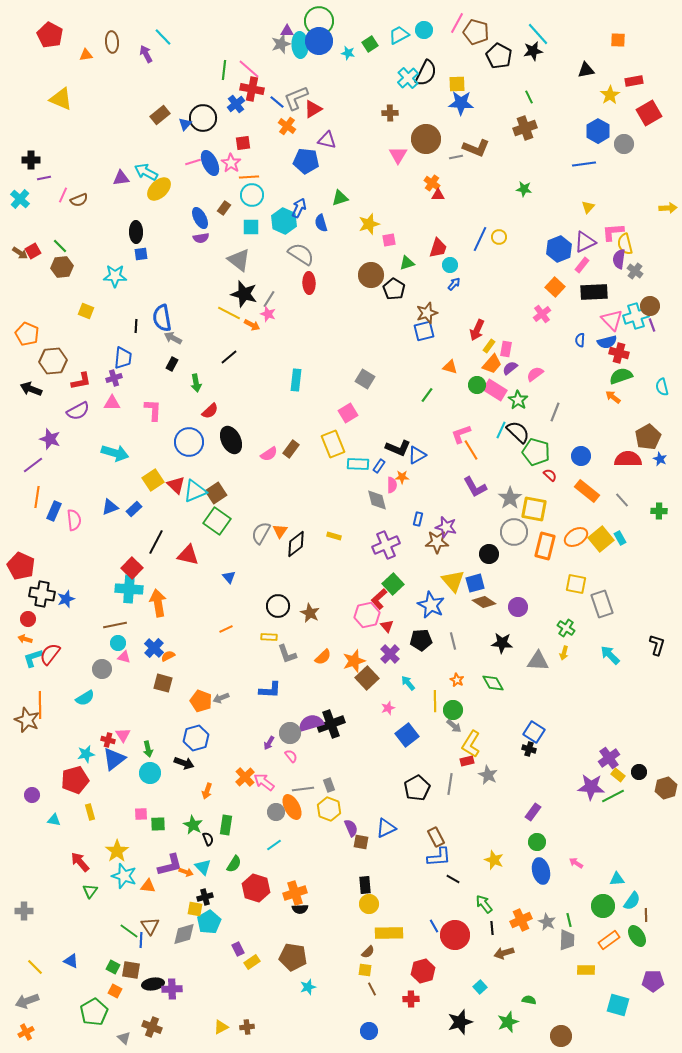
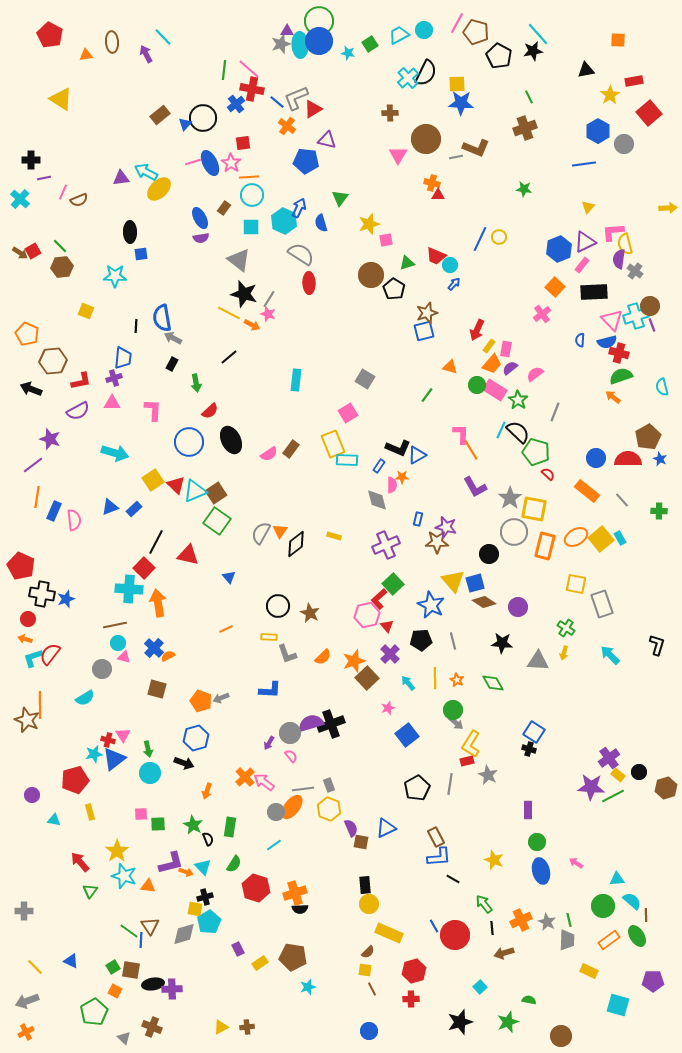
yellow triangle at (61, 99): rotated 10 degrees clockwise
red square at (649, 113): rotated 10 degrees counterclockwise
orange cross at (432, 183): rotated 21 degrees counterclockwise
pink line at (63, 195): moved 3 px up
green triangle at (340, 198): rotated 36 degrees counterclockwise
black ellipse at (136, 232): moved 6 px left
pink square at (389, 240): moved 3 px left
red trapezoid at (438, 248): moved 2 px left, 8 px down; rotated 95 degrees clockwise
pink L-shape at (461, 434): rotated 110 degrees clockwise
blue circle at (581, 456): moved 15 px right, 2 px down
cyan rectangle at (358, 464): moved 11 px left, 4 px up
red semicircle at (550, 475): moved 2 px left, 1 px up
red square at (132, 568): moved 12 px right
brown square at (163, 683): moved 6 px left, 6 px down
yellow line at (435, 701): moved 23 px up
gray arrow at (454, 726): moved 2 px right, 3 px up
cyan star at (86, 754): moved 8 px right
orange ellipse at (292, 807): rotated 65 degrees clockwise
purple rectangle at (533, 812): moved 5 px left, 2 px up; rotated 36 degrees counterclockwise
green rectangle at (226, 825): moved 4 px right, 2 px down
purple L-shape at (170, 865): moved 1 px right, 2 px up
cyan semicircle at (632, 901): rotated 84 degrees counterclockwise
yellow rectangle at (389, 933): rotated 24 degrees clockwise
yellow rectangle at (252, 962): moved 8 px right, 1 px down
green square at (113, 967): rotated 32 degrees clockwise
yellow rectangle at (586, 970): moved 3 px right, 1 px down; rotated 24 degrees clockwise
red hexagon at (423, 971): moved 9 px left
